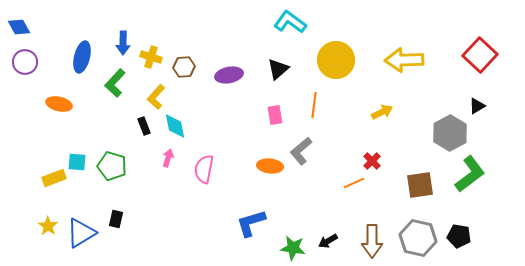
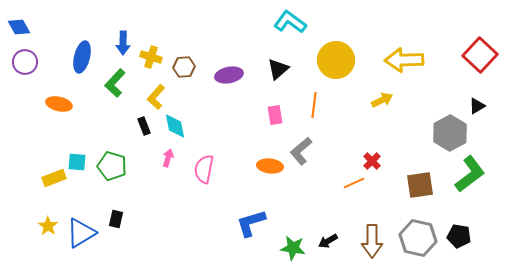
yellow arrow at (382, 112): moved 12 px up
